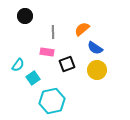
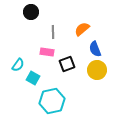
black circle: moved 6 px right, 4 px up
blue semicircle: moved 1 px down; rotated 35 degrees clockwise
cyan square: rotated 24 degrees counterclockwise
